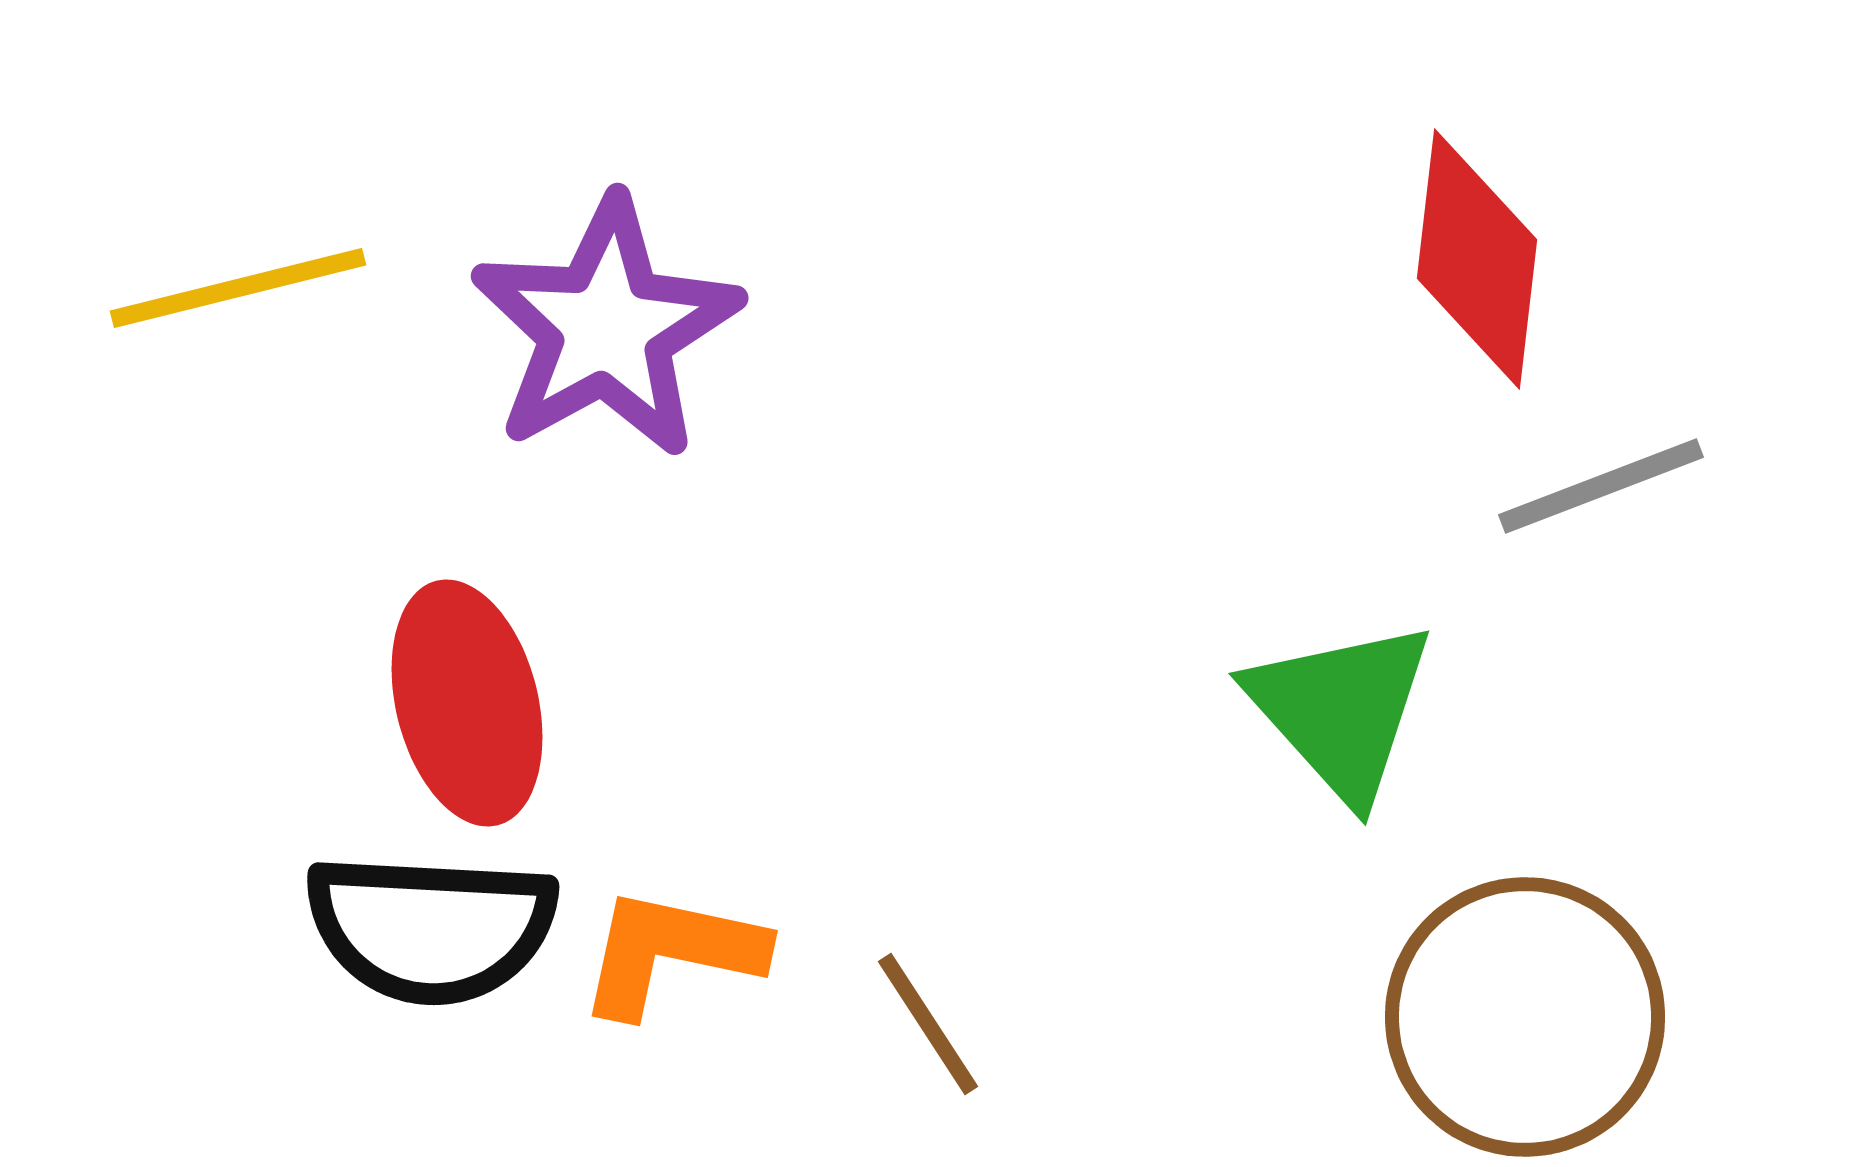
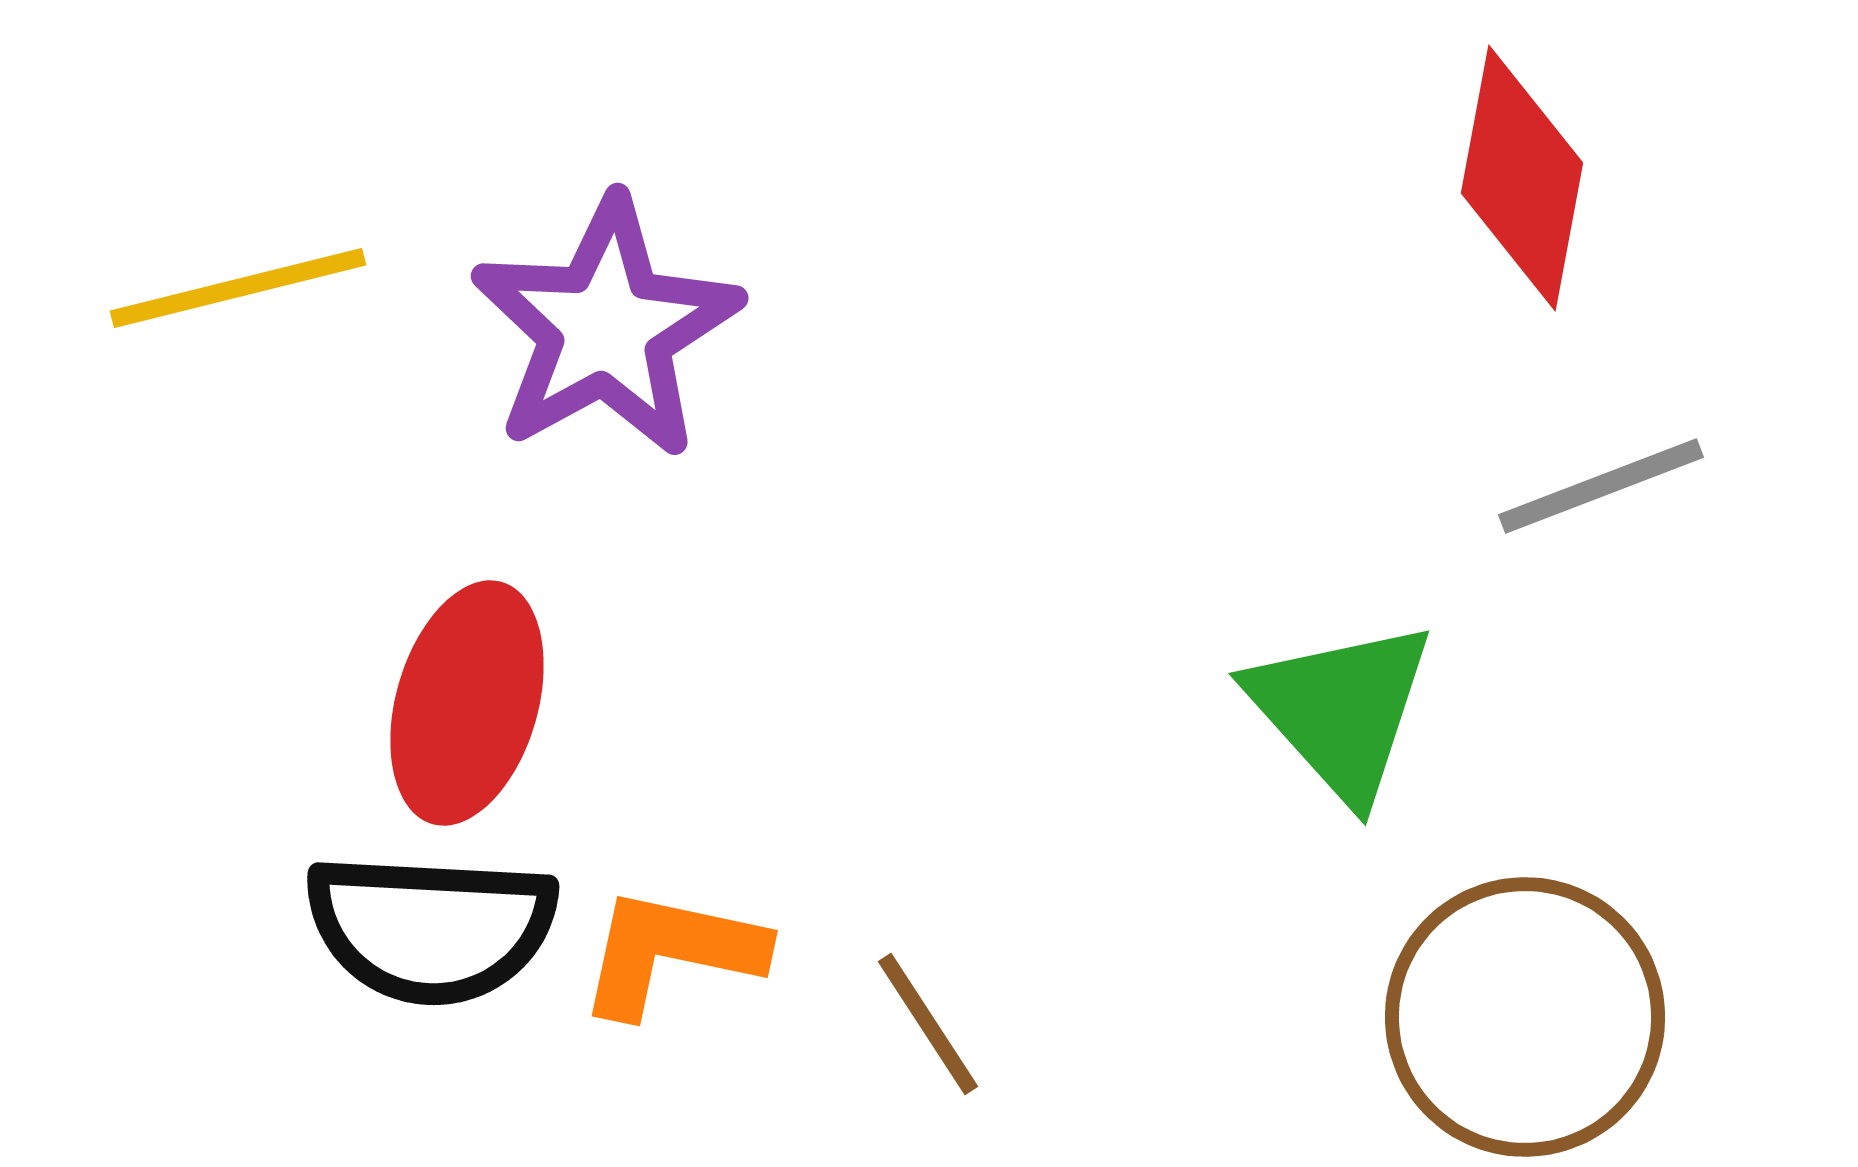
red diamond: moved 45 px right, 81 px up; rotated 4 degrees clockwise
red ellipse: rotated 30 degrees clockwise
